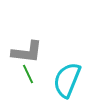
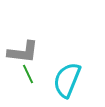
gray L-shape: moved 4 px left
